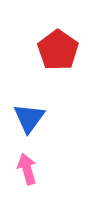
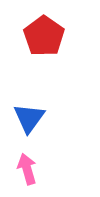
red pentagon: moved 14 px left, 14 px up
